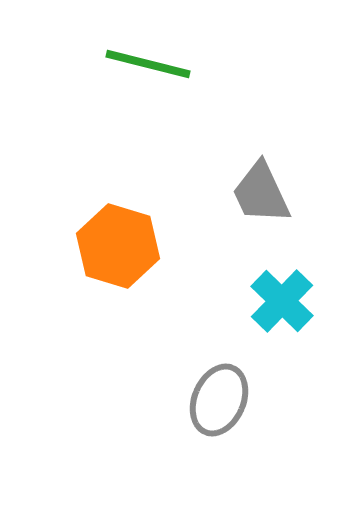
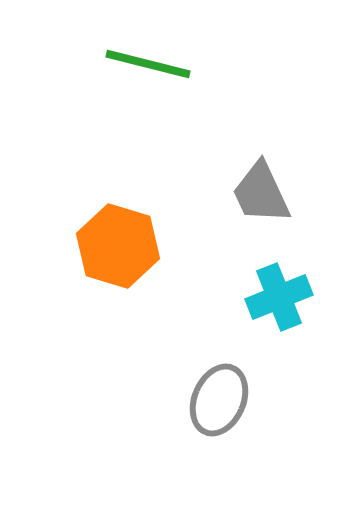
cyan cross: moved 3 px left, 4 px up; rotated 24 degrees clockwise
